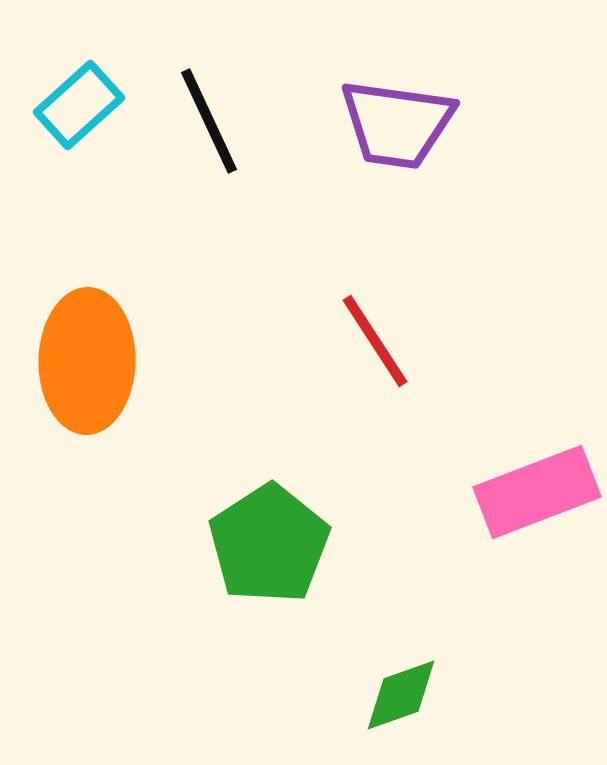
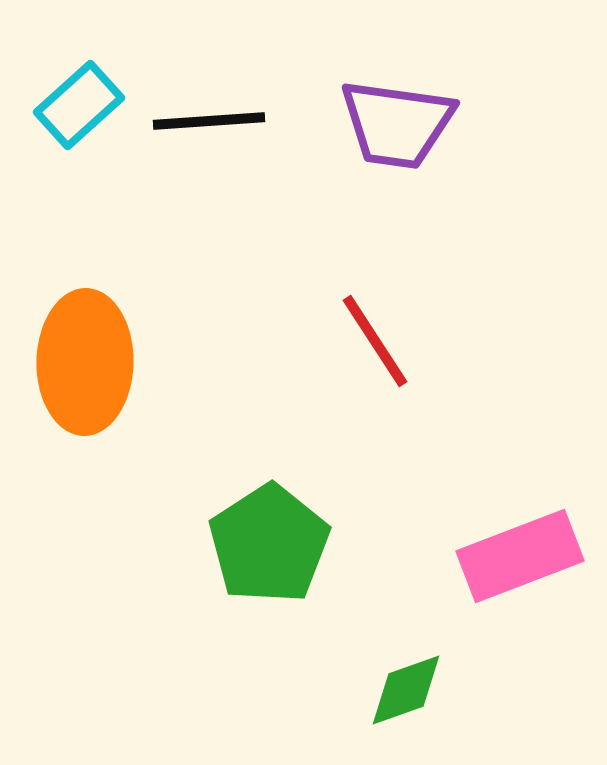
black line: rotated 69 degrees counterclockwise
orange ellipse: moved 2 px left, 1 px down
pink rectangle: moved 17 px left, 64 px down
green diamond: moved 5 px right, 5 px up
